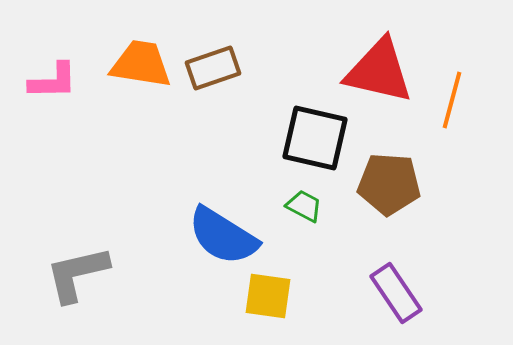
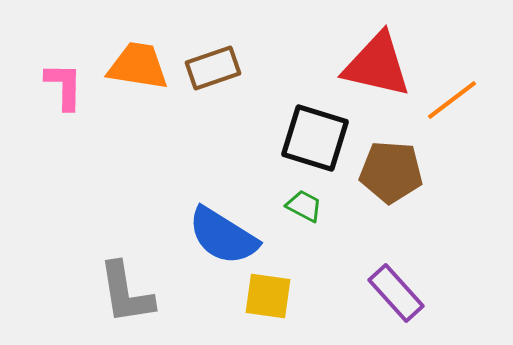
orange trapezoid: moved 3 px left, 2 px down
red triangle: moved 2 px left, 6 px up
pink L-shape: moved 11 px right, 5 px down; rotated 88 degrees counterclockwise
orange line: rotated 38 degrees clockwise
black square: rotated 4 degrees clockwise
brown pentagon: moved 2 px right, 12 px up
gray L-shape: moved 49 px right, 19 px down; rotated 86 degrees counterclockwise
purple rectangle: rotated 8 degrees counterclockwise
